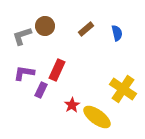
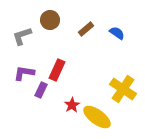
brown circle: moved 5 px right, 6 px up
blue semicircle: rotated 42 degrees counterclockwise
